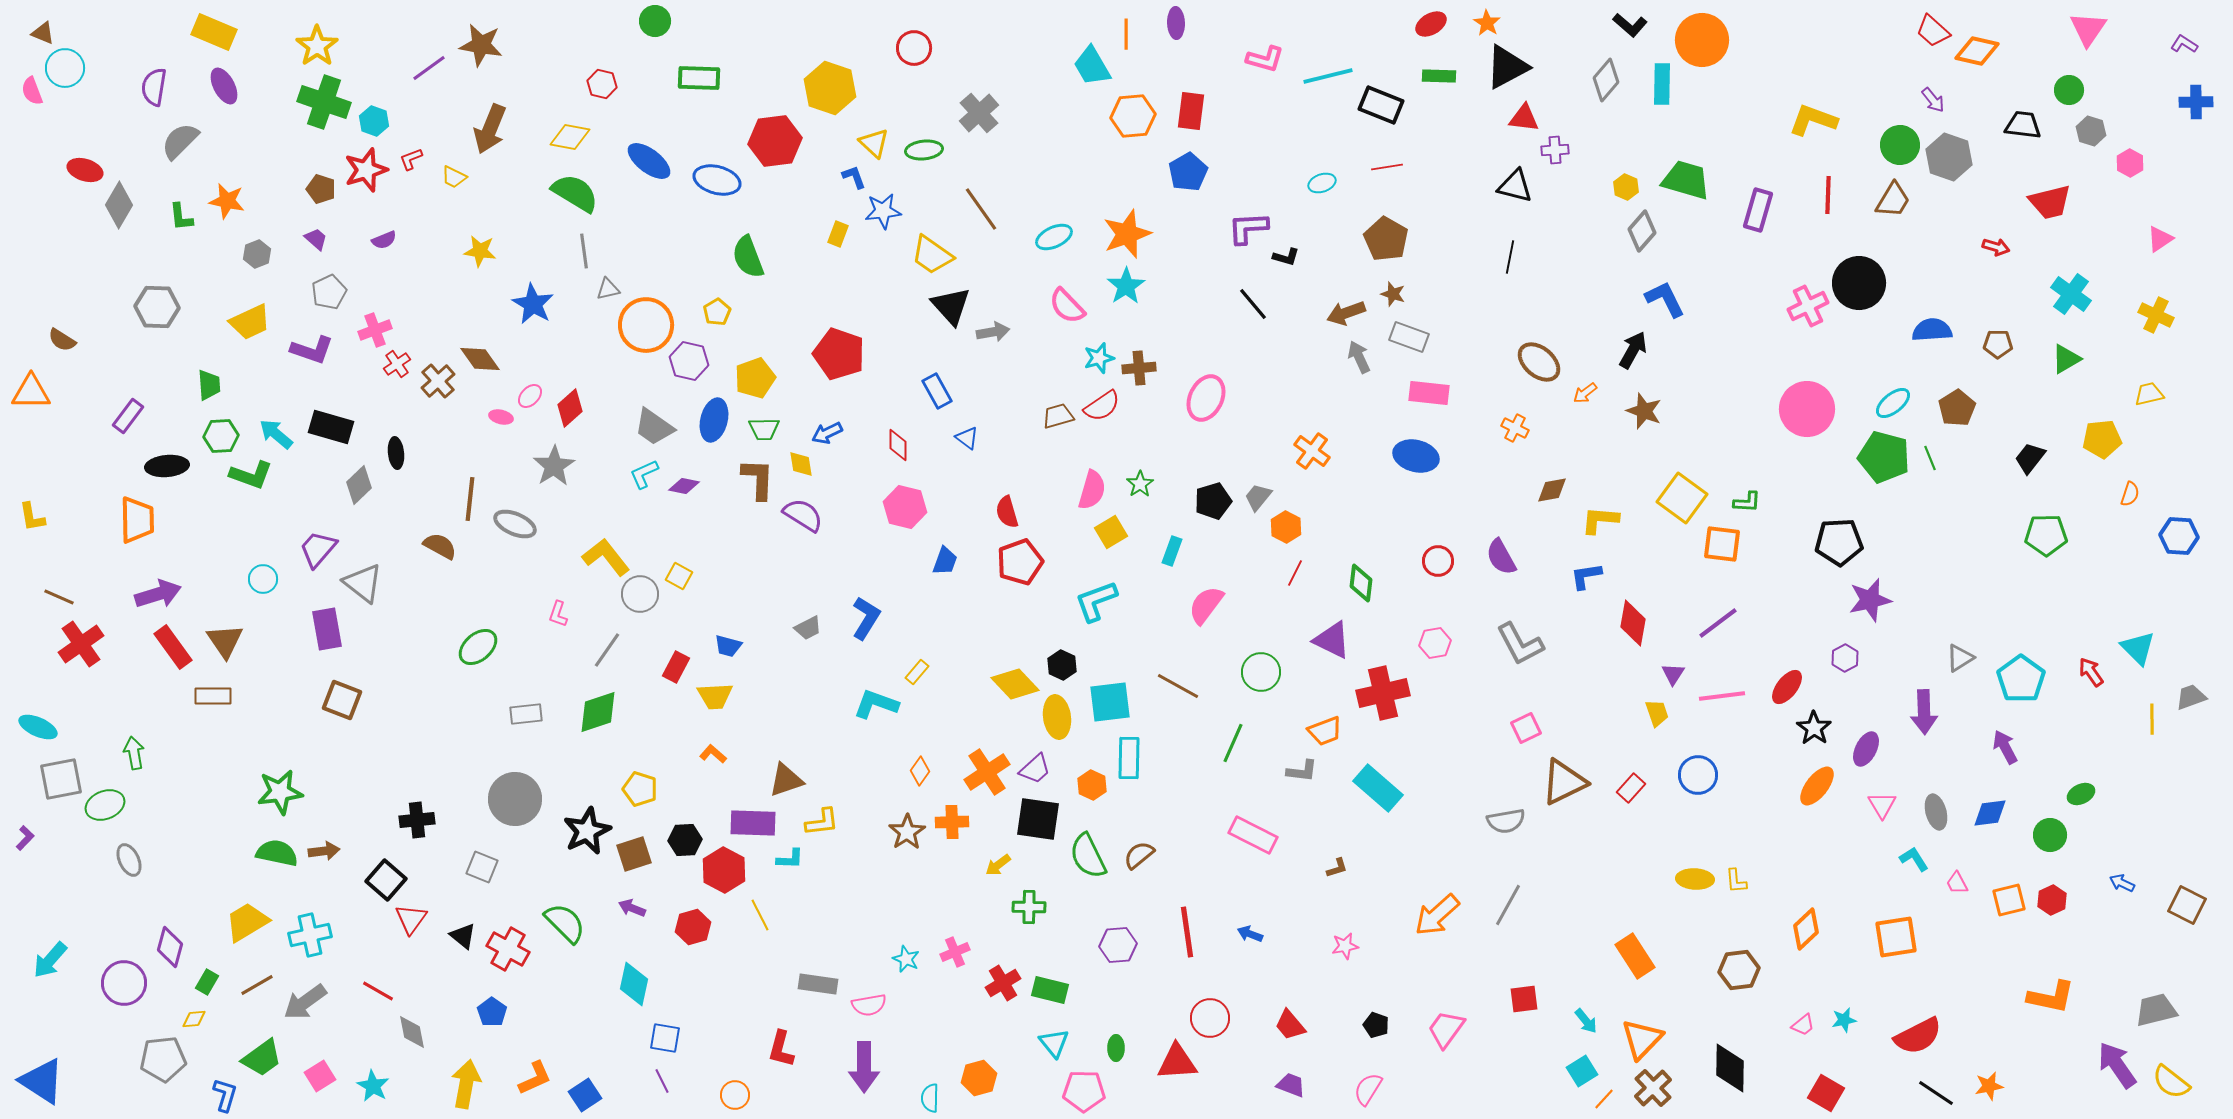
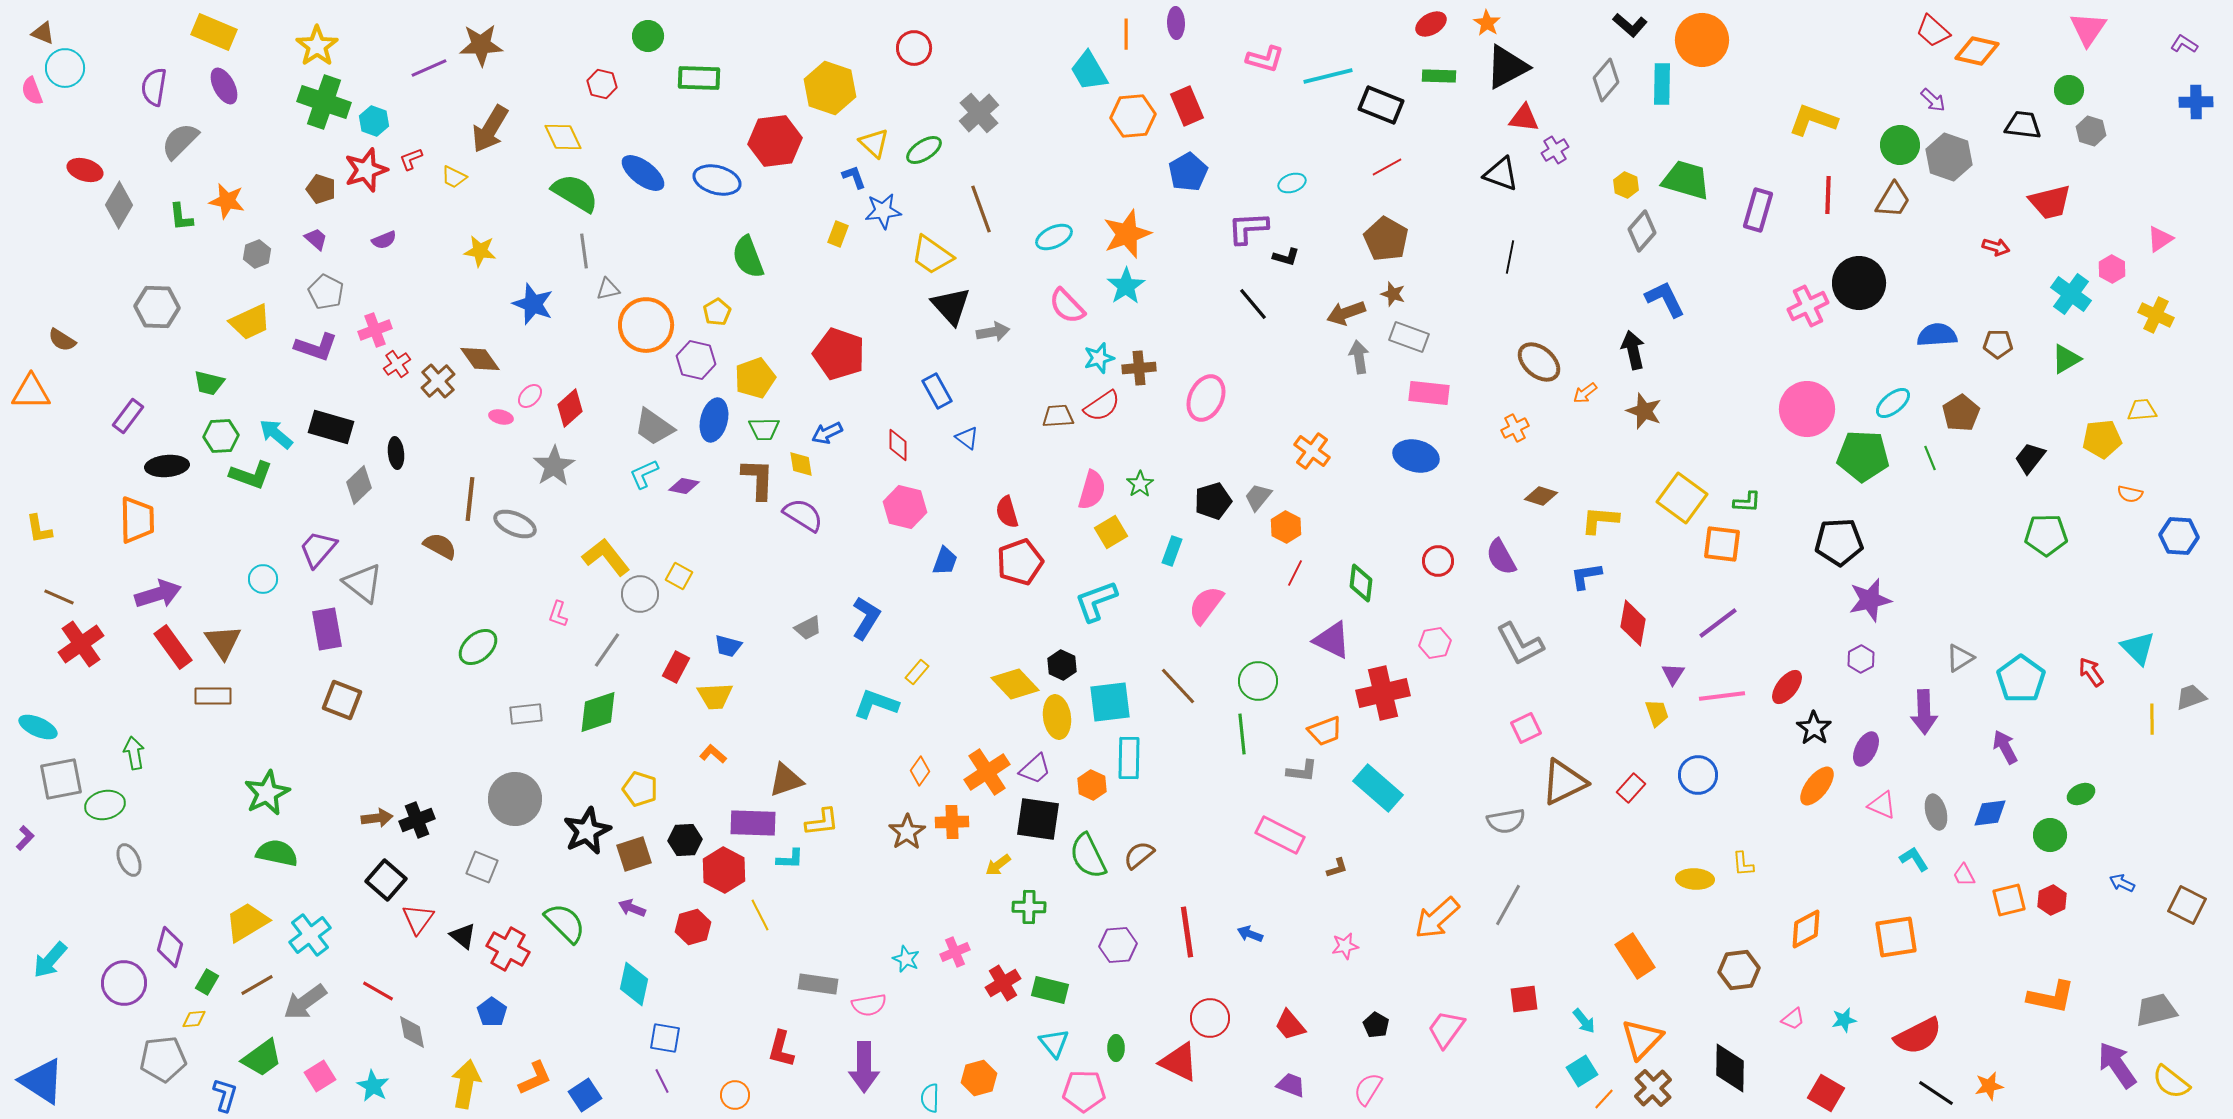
green circle at (655, 21): moved 7 px left, 15 px down
brown star at (481, 45): rotated 12 degrees counterclockwise
cyan trapezoid at (1092, 66): moved 3 px left, 5 px down
purple line at (429, 68): rotated 12 degrees clockwise
purple arrow at (1933, 100): rotated 8 degrees counterclockwise
red rectangle at (1191, 111): moved 4 px left, 5 px up; rotated 30 degrees counterclockwise
brown arrow at (490, 129): rotated 9 degrees clockwise
yellow diamond at (570, 137): moved 7 px left; rotated 54 degrees clockwise
green ellipse at (924, 150): rotated 27 degrees counterclockwise
purple cross at (1555, 150): rotated 28 degrees counterclockwise
blue ellipse at (649, 161): moved 6 px left, 12 px down
pink hexagon at (2130, 163): moved 18 px left, 106 px down
red line at (1387, 167): rotated 20 degrees counterclockwise
cyan ellipse at (1322, 183): moved 30 px left
black triangle at (1515, 186): moved 14 px left, 12 px up; rotated 6 degrees clockwise
yellow hexagon at (1626, 187): moved 2 px up
brown line at (981, 209): rotated 15 degrees clockwise
gray pentagon at (329, 292): moved 3 px left; rotated 20 degrees counterclockwise
blue star at (533, 304): rotated 9 degrees counterclockwise
blue semicircle at (1932, 330): moved 5 px right, 5 px down
purple L-shape at (312, 350): moved 4 px right, 3 px up
black arrow at (1633, 350): rotated 42 degrees counterclockwise
gray arrow at (1359, 357): rotated 16 degrees clockwise
purple hexagon at (689, 361): moved 7 px right, 1 px up
green trapezoid at (209, 385): moved 2 px up; rotated 108 degrees clockwise
yellow trapezoid at (2149, 394): moved 7 px left, 16 px down; rotated 8 degrees clockwise
brown pentagon at (1957, 408): moved 4 px right, 5 px down
brown trapezoid at (1058, 416): rotated 12 degrees clockwise
orange cross at (1515, 428): rotated 36 degrees clockwise
green pentagon at (1884, 457): moved 21 px left, 1 px up; rotated 12 degrees counterclockwise
brown diamond at (1552, 490): moved 11 px left, 6 px down; rotated 28 degrees clockwise
orange semicircle at (2130, 494): rotated 85 degrees clockwise
yellow L-shape at (32, 517): moved 7 px right, 12 px down
brown triangle at (225, 641): moved 2 px left, 1 px down
purple hexagon at (1845, 658): moved 16 px right, 1 px down
green circle at (1261, 672): moved 3 px left, 9 px down
brown line at (1178, 686): rotated 18 degrees clockwise
green line at (1233, 743): moved 9 px right, 9 px up; rotated 30 degrees counterclockwise
green star at (280, 792): moved 13 px left, 1 px down; rotated 18 degrees counterclockwise
green ellipse at (105, 805): rotated 9 degrees clockwise
pink triangle at (1882, 805): rotated 36 degrees counterclockwise
black cross at (417, 820): rotated 16 degrees counterclockwise
pink rectangle at (1253, 835): moved 27 px right
brown arrow at (324, 851): moved 53 px right, 33 px up
yellow L-shape at (1736, 881): moved 7 px right, 17 px up
pink trapezoid at (1957, 883): moved 7 px right, 8 px up
orange arrow at (1437, 915): moved 3 px down
red triangle at (411, 919): moved 7 px right
orange diamond at (1806, 929): rotated 15 degrees clockwise
cyan cross at (310, 935): rotated 24 degrees counterclockwise
cyan arrow at (1586, 1021): moved 2 px left
black pentagon at (1376, 1025): rotated 10 degrees clockwise
pink trapezoid at (1803, 1025): moved 10 px left, 6 px up
red triangle at (1177, 1062): moved 2 px right; rotated 30 degrees clockwise
